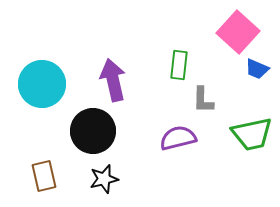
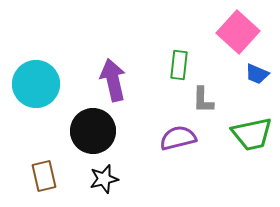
blue trapezoid: moved 5 px down
cyan circle: moved 6 px left
